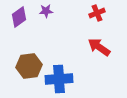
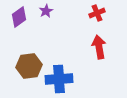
purple star: rotated 24 degrees counterclockwise
red arrow: rotated 45 degrees clockwise
